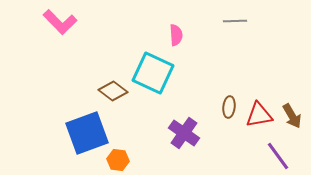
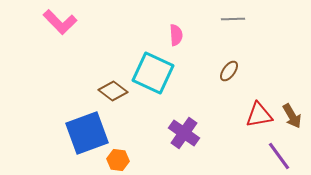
gray line: moved 2 px left, 2 px up
brown ellipse: moved 36 px up; rotated 30 degrees clockwise
purple line: moved 1 px right
